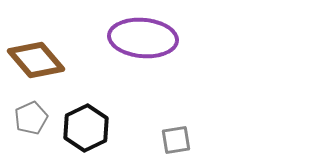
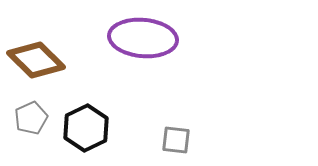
brown diamond: rotated 4 degrees counterclockwise
gray square: rotated 16 degrees clockwise
